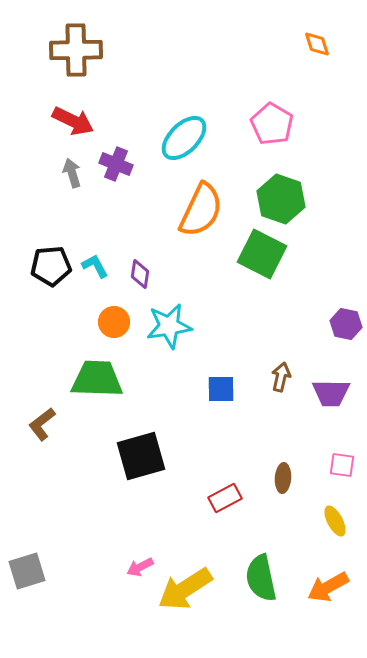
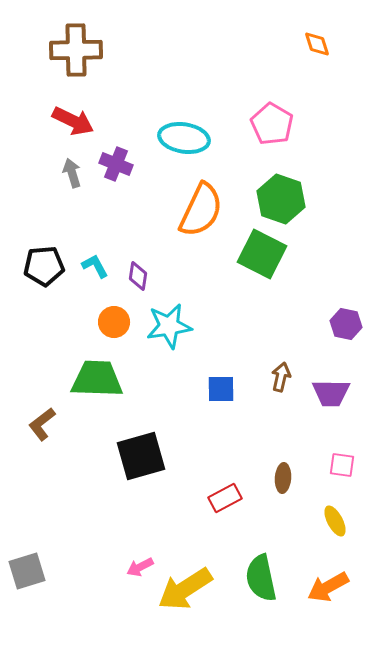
cyan ellipse: rotated 54 degrees clockwise
black pentagon: moved 7 px left
purple diamond: moved 2 px left, 2 px down
